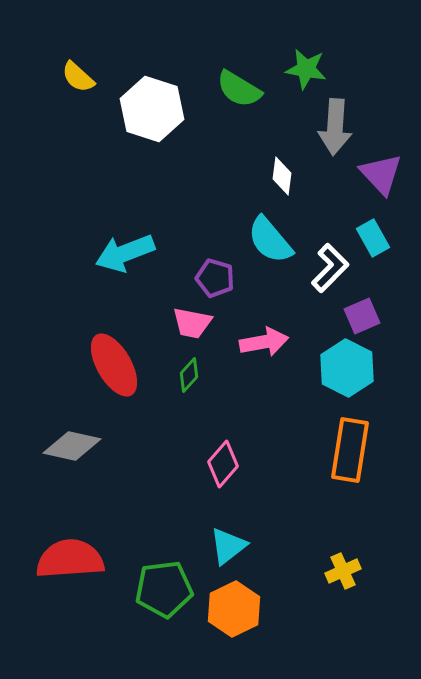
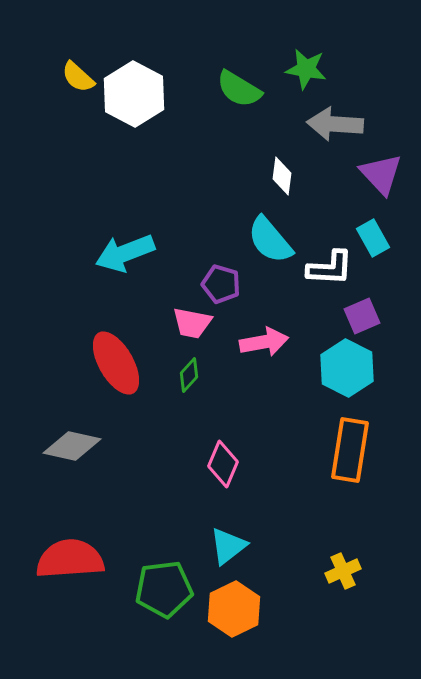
white hexagon: moved 18 px left, 15 px up; rotated 10 degrees clockwise
gray arrow: moved 3 px up; rotated 90 degrees clockwise
white L-shape: rotated 48 degrees clockwise
purple pentagon: moved 6 px right, 6 px down
red ellipse: moved 2 px right, 2 px up
pink diamond: rotated 18 degrees counterclockwise
